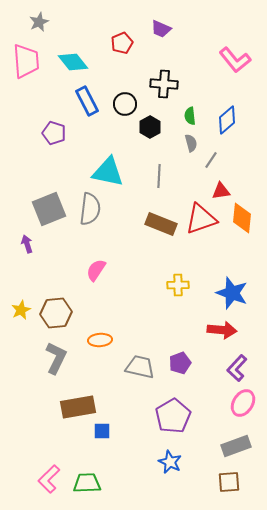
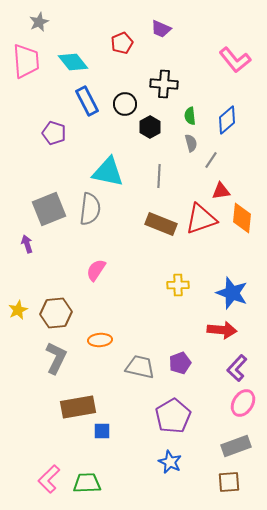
yellow star at (21, 310): moved 3 px left
